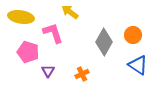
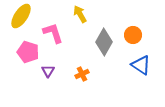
yellow arrow: moved 10 px right, 2 px down; rotated 24 degrees clockwise
yellow ellipse: moved 1 px up; rotated 65 degrees counterclockwise
blue triangle: moved 3 px right
